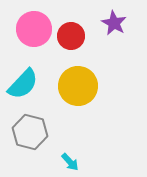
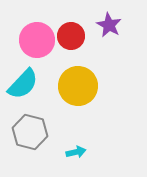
purple star: moved 5 px left, 2 px down
pink circle: moved 3 px right, 11 px down
cyan arrow: moved 6 px right, 10 px up; rotated 60 degrees counterclockwise
